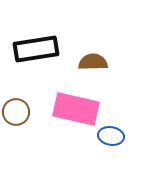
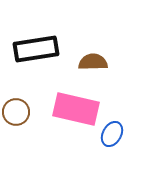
blue ellipse: moved 1 px right, 2 px up; rotated 70 degrees counterclockwise
